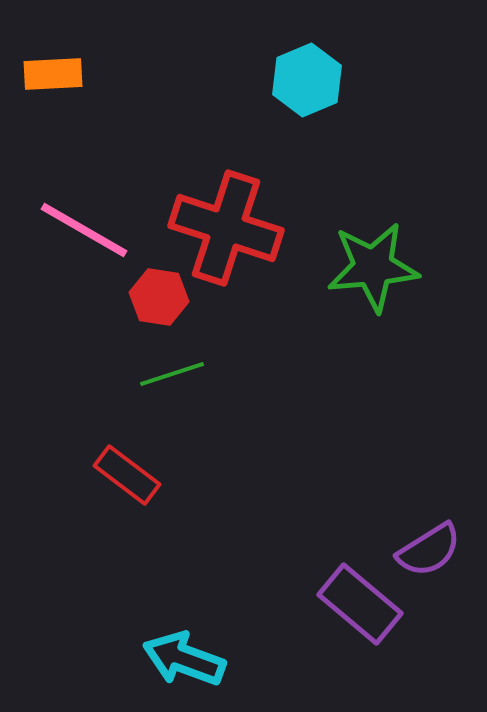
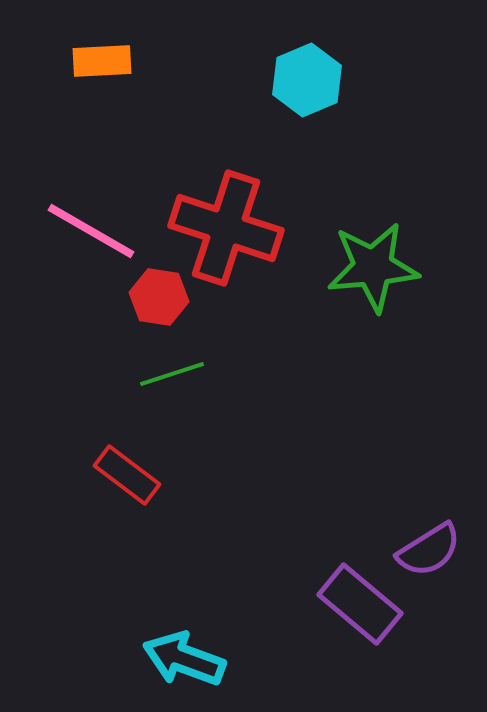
orange rectangle: moved 49 px right, 13 px up
pink line: moved 7 px right, 1 px down
